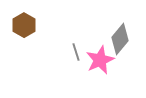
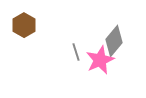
gray diamond: moved 6 px left, 2 px down
